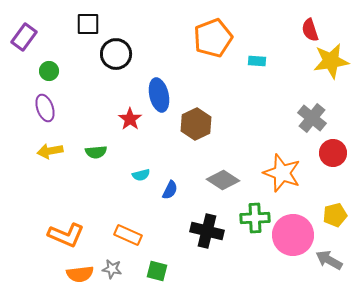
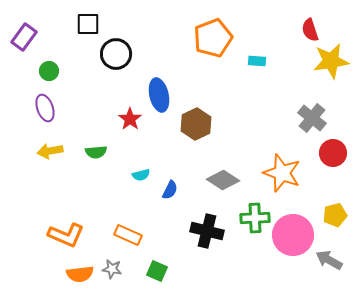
green square: rotated 10 degrees clockwise
